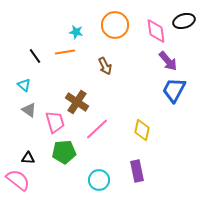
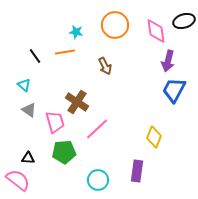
purple arrow: rotated 55 degrees clockwise
yellow diamond: moved 12 px right, 7 px down; rotated 10 degrees clockwise
purple rectangle: rotated 20 degrees clockwise
cyan circle: moved 1 px left
